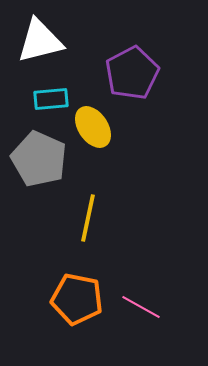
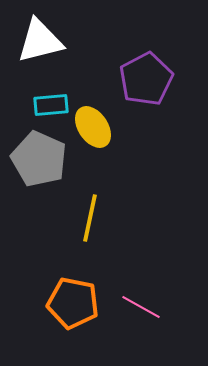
purple pentagon: moved 14 px right, 6 px down
cyan rectangle: moved 6 px down
yellow line: moved 2 px right
orange pentagon: moved 4 px left, 4 px down
